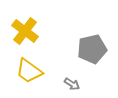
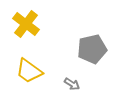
yellow cross: moved 1 px right, 7 px up
